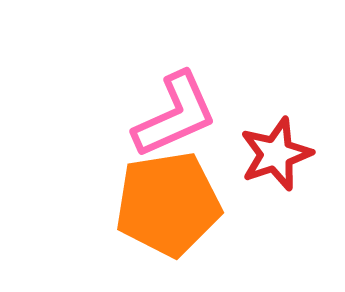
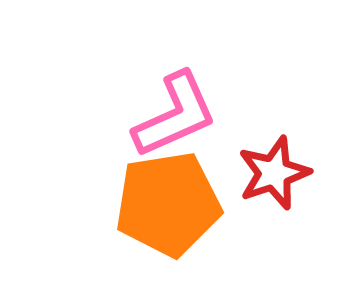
red star: moved 2 px left, 19 px down
